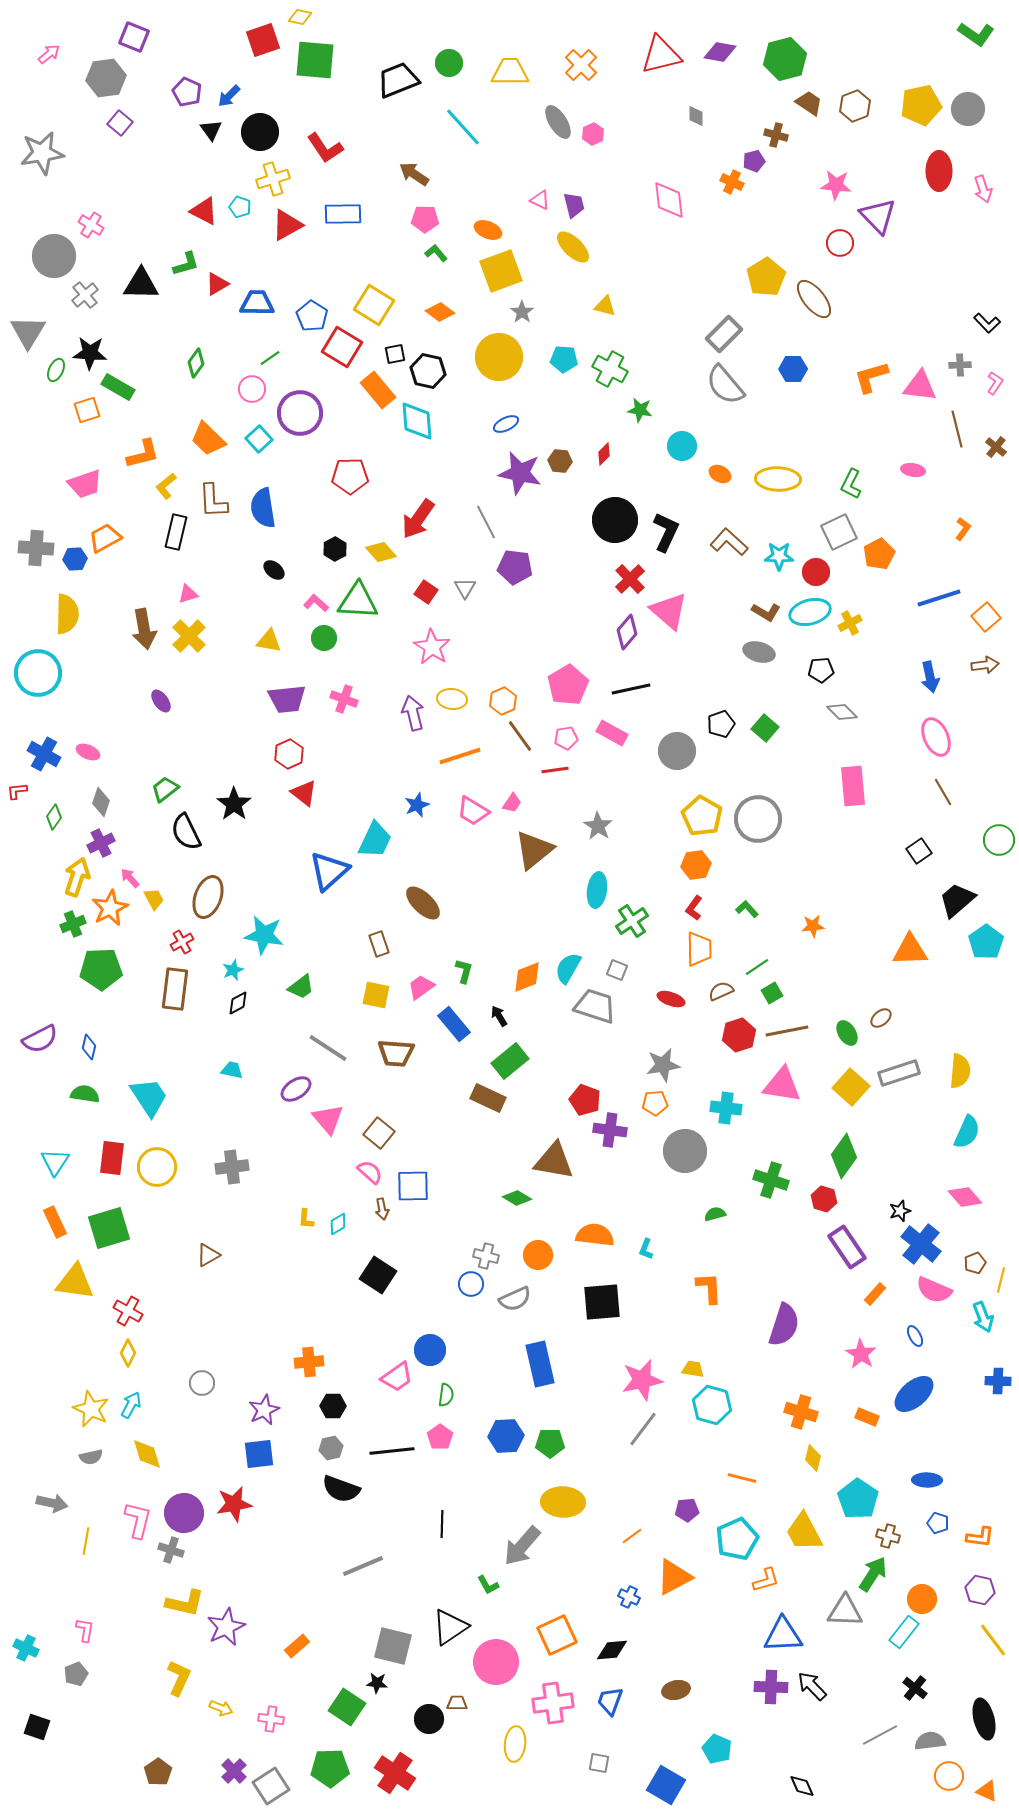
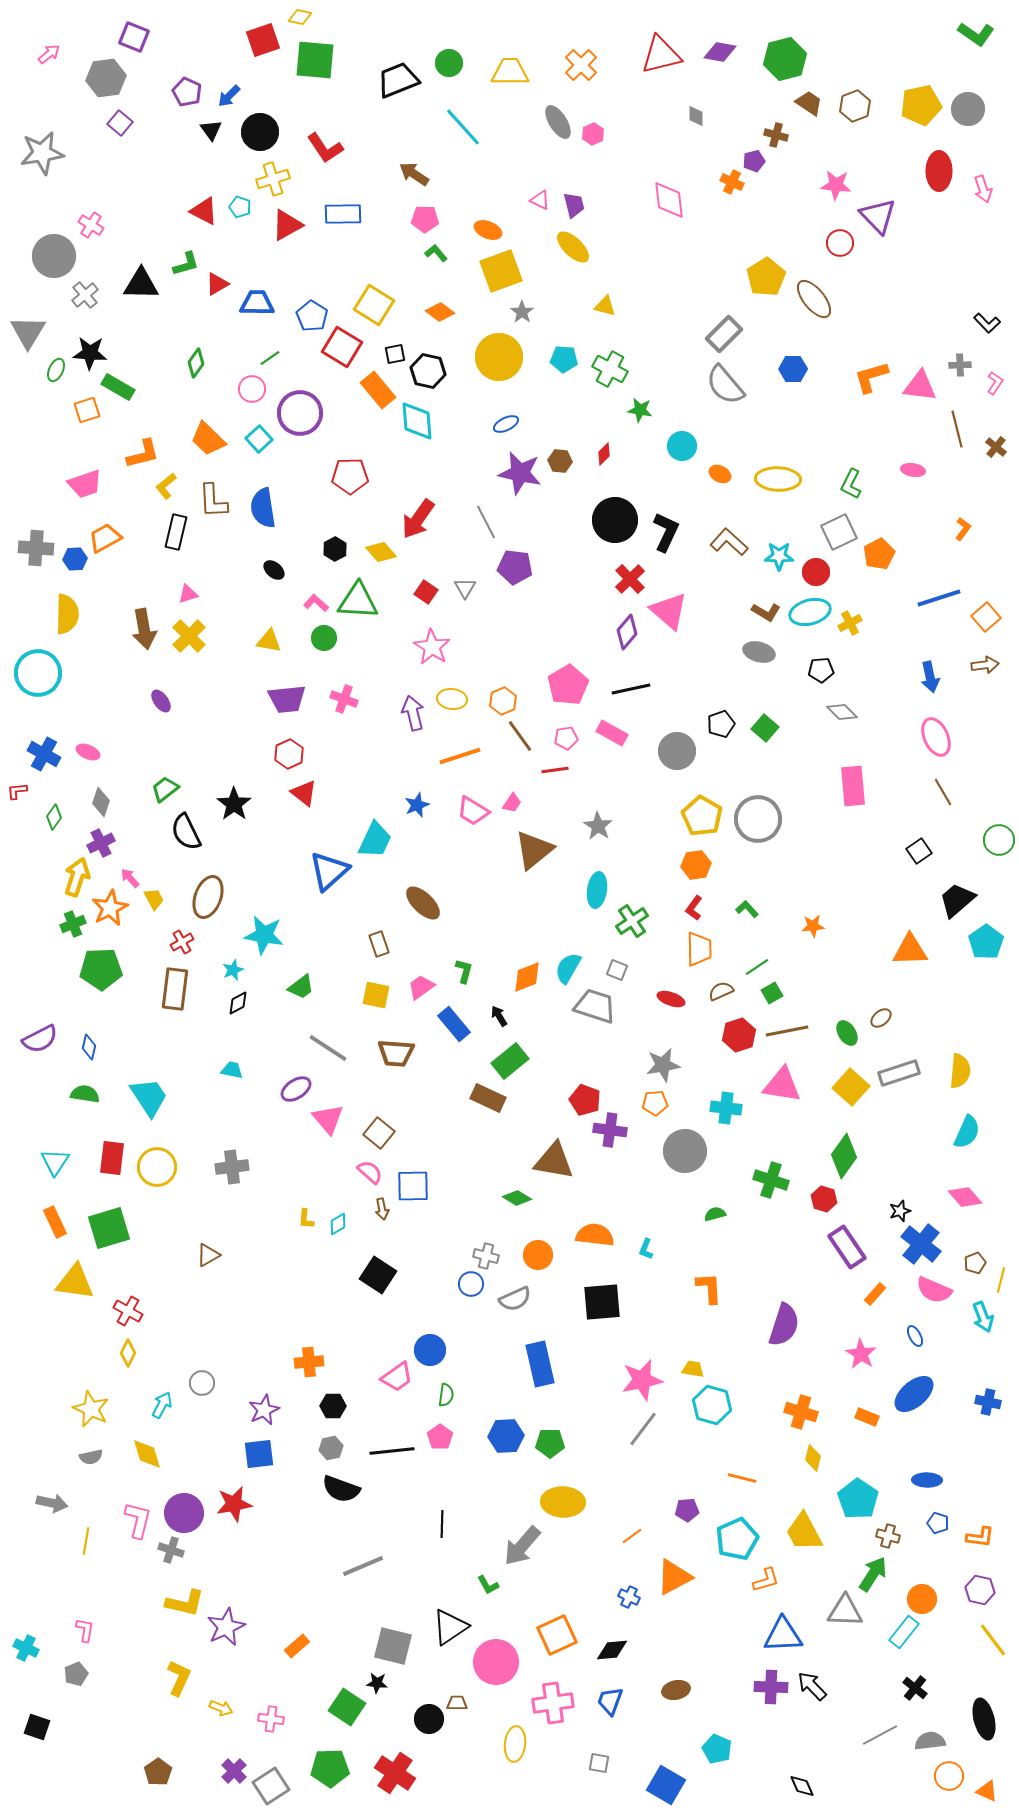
blue cross at (998, 1381): moved 10 px left, 21 px down; rotated 10 degrees clockwise
cyan arrow at (131, 1405): moved 31 px right
